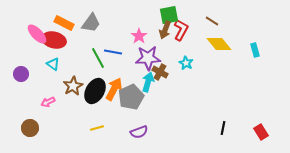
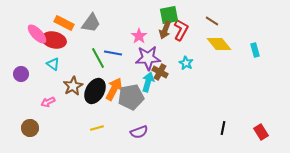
blue line: moved 1 px down
gray pentagon: rotated 15 degrees clockwise
